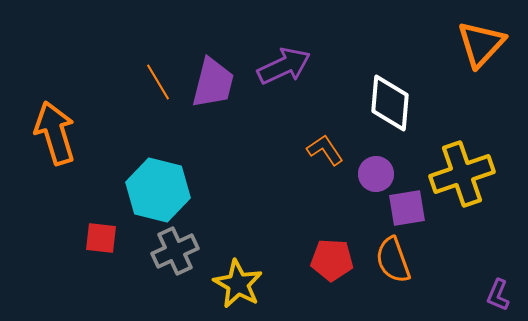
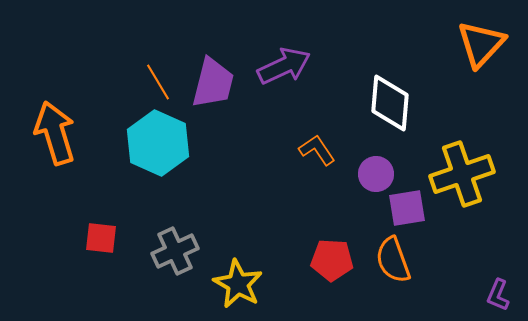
orange L-shape: moved 8 px left
cyan hexagon: moved 47 px up; rotated 10 degrees clockwise
